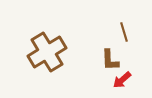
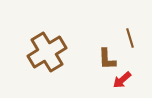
brown line: moved 6 px right, 6 px down
brown L-shape: moved 3 px left, 1 px up
